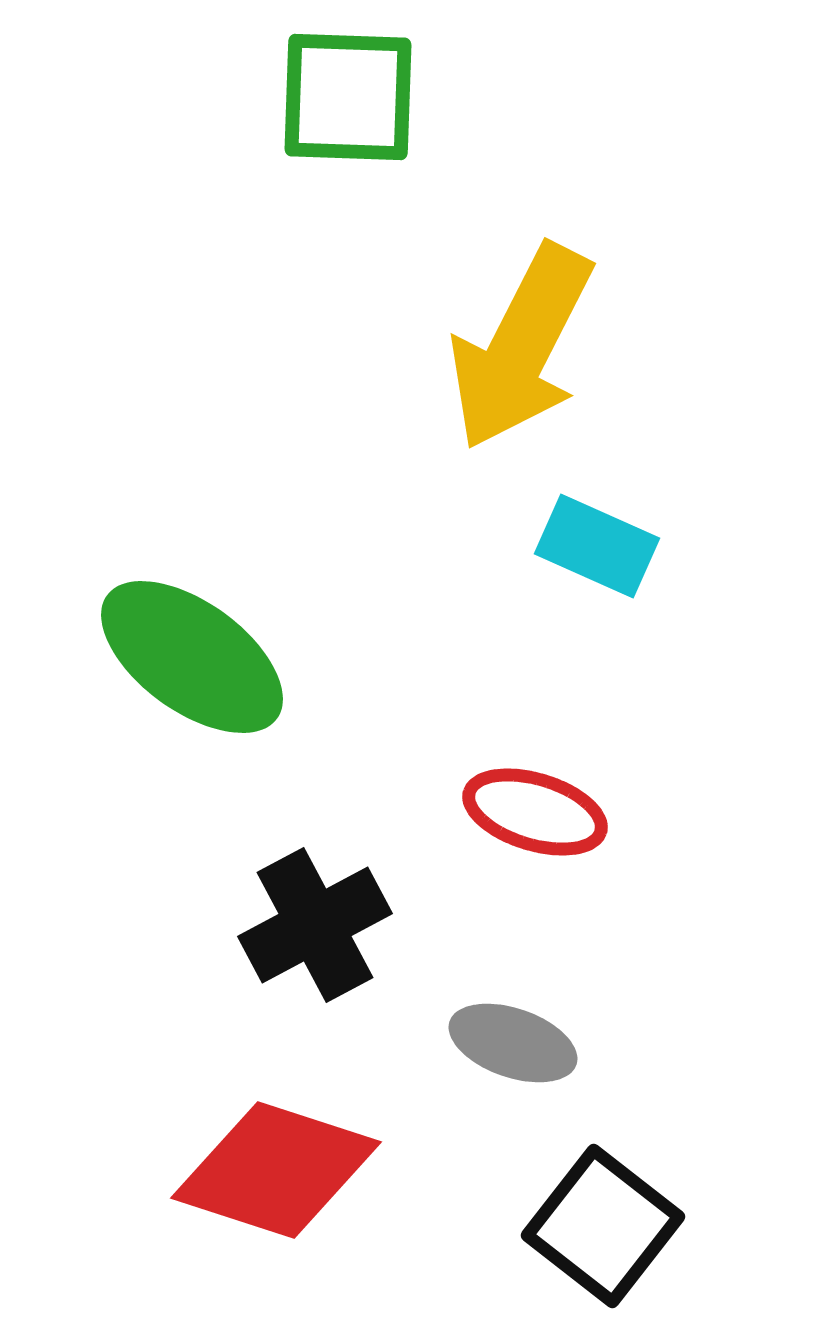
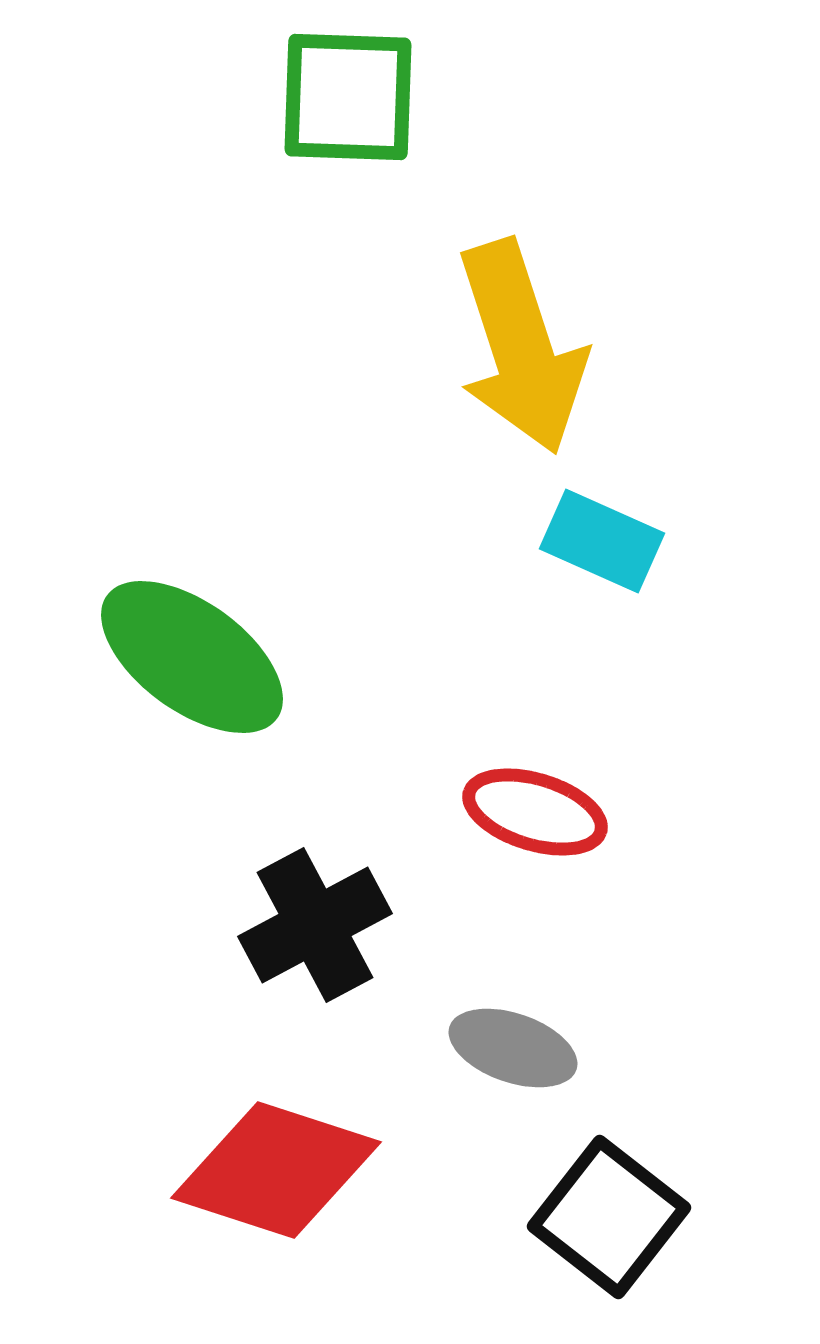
yellow arrow: rotated 45 degrees counterclockwise
cyan rectangle: moved 5 px right, 5 px up
gray ellipse: moved 5 px down
black square: moved 6 px right, 9 px up
